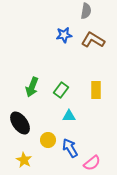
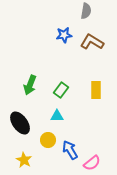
brown L-shape: moved 1 px left, 2 px down
green arrow: moved 2 px left, 2 px up
cyan triangle: moved 12 px left
blue arrow: moved 2 px down
